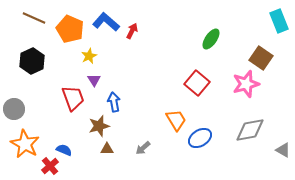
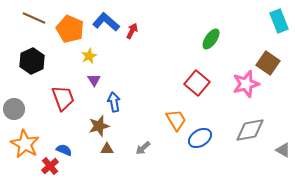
brown square: moved 7 px right, 5 px down
red trapezoid: moved 10 px left
